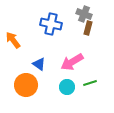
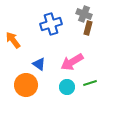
blue cross: rotated 30 degrees counterclockwise
